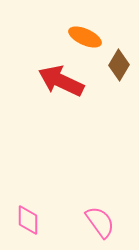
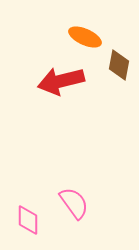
brown diamond: rotated 20 degrees counterclockwise
red arrow: rotated 39 degrees counterclockwise
pink semicircle: moved 26 px left, 19 px up
